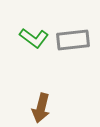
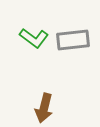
brown arrow: moved 3 px right
